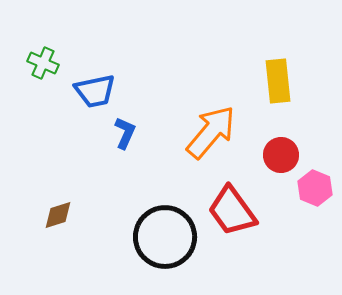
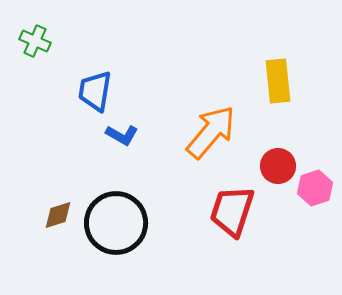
green cross: moved 8 px left, 22 px up
blue trapezoid: rotated 111 degrees clockwise
blue L-shape: moved 3 px left, 2 px down; rotated 96 degrees clockwise
red circle: moved 3 px left, 11 px down
pink hexagon: rotated 20 degrees clockwise
red trapezoid: rotated 54 degrees clockwise
black circle: moved 49 px left, 14 px up
